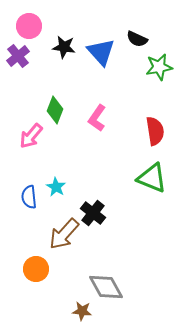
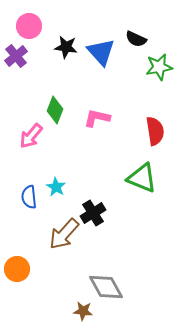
black semicircle: moved 1 px left
black star: moved 2 px right
purple cross: moved 2 px left
pink L-shape: rotated 68 degrees clockwise
green triangle: moved 10 px left
black cross: rotated 20 degrees clockwise
orange circle: moved 19 px left
brown star: moved 1 px right
